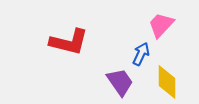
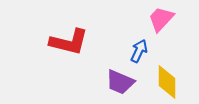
pink trapezoid: moved 6 px up
blue arrow: moved 2 px left, 3 px up
purple trapezoid: rotated 148 degrees clockwise
